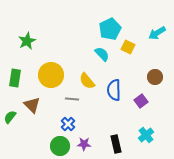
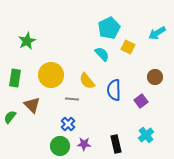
cyan pentagon: moved 1 px left, 1 px up
